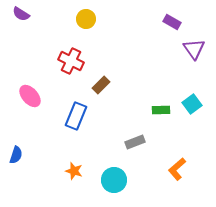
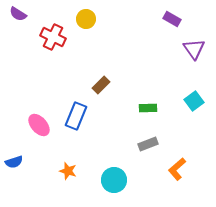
purple semicircle: moved 3 px left
purple rectangle: moved 3 px up
red cross: moved 18 px left, 24 px up
pink ellipse: moved 9 px right, 29 px down
cyan square: moved 2 px right, 3 px up
green rectangle: moved 13 px left, 2 px up
gray rectangle: moved 13 px right, 2 px down
blue semicircle: moved 2 px left, 7 px down; rotated 54 degrees clockwise
orange star: moved 6 px left
